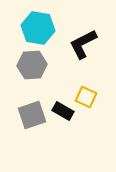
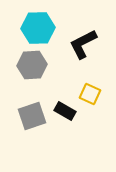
cyan hexagon: rotated 12 degrees counterclockwise
yellow square: moved 4 px right, 3 px up
black rectangle: moved 2 px right
gray square: moved 1 px down
